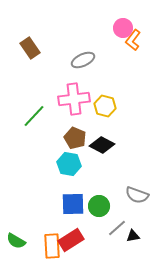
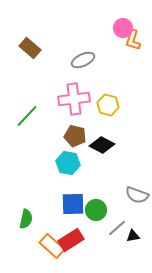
orange L-shape: rotated 20 degrees counterclockwise
brown rectangle: rotated 15 degrees counterclockwise
yellow hexagon: moved 3 px right, 1 px up
green line: moved 7 px left
brown pentagon: moved 2 px up; rotated 10 degrees counterclockwise
cyan hexagon: moved 1 px left, 1 px up
green circle: moved 3 px left, 4 px down
green semicircle: moved 10 px right, 22 px up; rotated 108 degrees counterclockwise
orange rectangle: rotated 45 degrees counterclockwise
